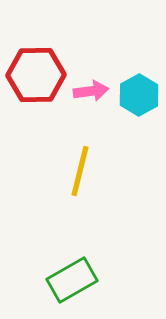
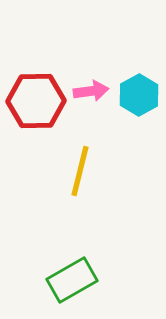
red hexagon: moved 26 px down
